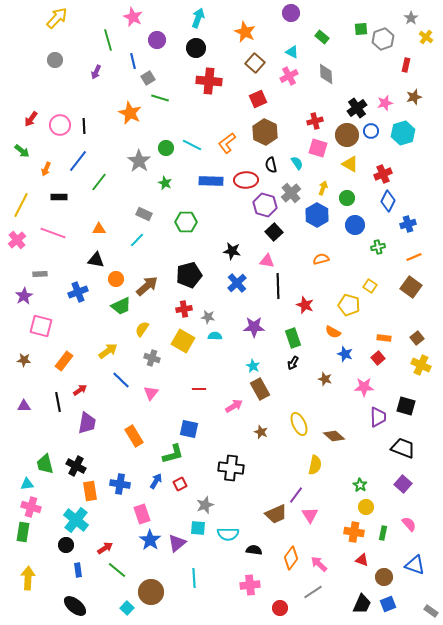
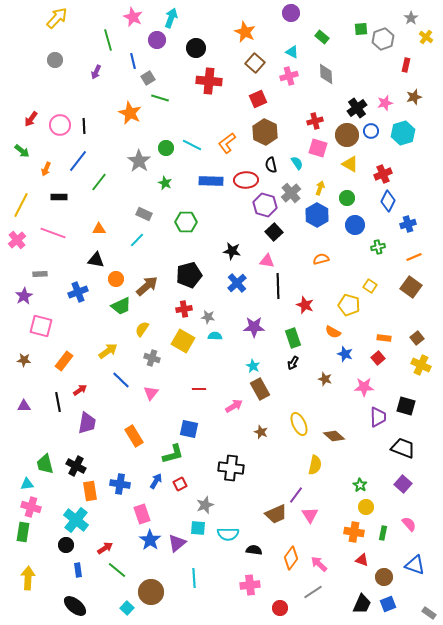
cyan arrow at (198, 18): moved 27 px left
pink cross at (289, 76): rotated 12 degrees clockwise
yellow arrow at (323, 188): moved 3 px left
gray rectangle at (431, 611): moved 2 px left, 2 px down
